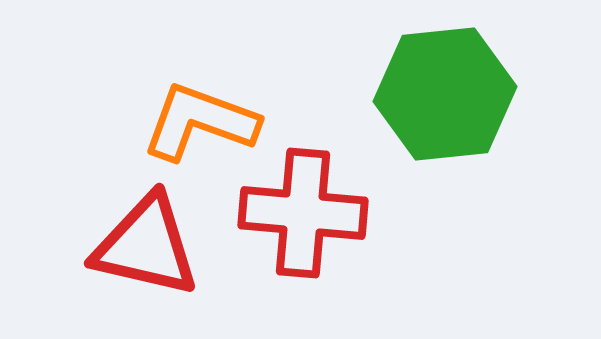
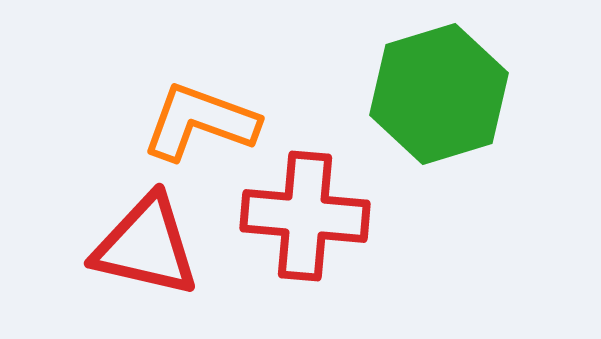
green hexagon: moved 6 px left; rotated 11 degrees counterclockwise
red cross: moved 2 px right, 3 px down
